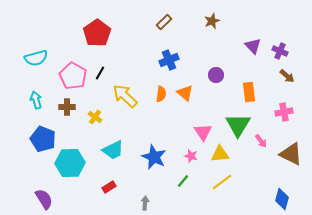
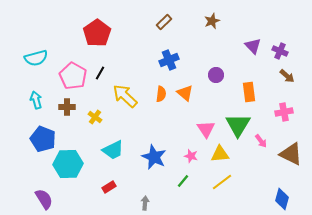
pink triangle: moved 3 px right, 3 px up
cyan hexagon: moved 2 px left, 1 px down
